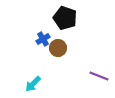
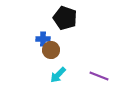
blue cross: rotated 32 degrees clockwise
brown circle: moved 7 px left, 2 px down
cyan arrow: moved 25 px right, 9 px up
